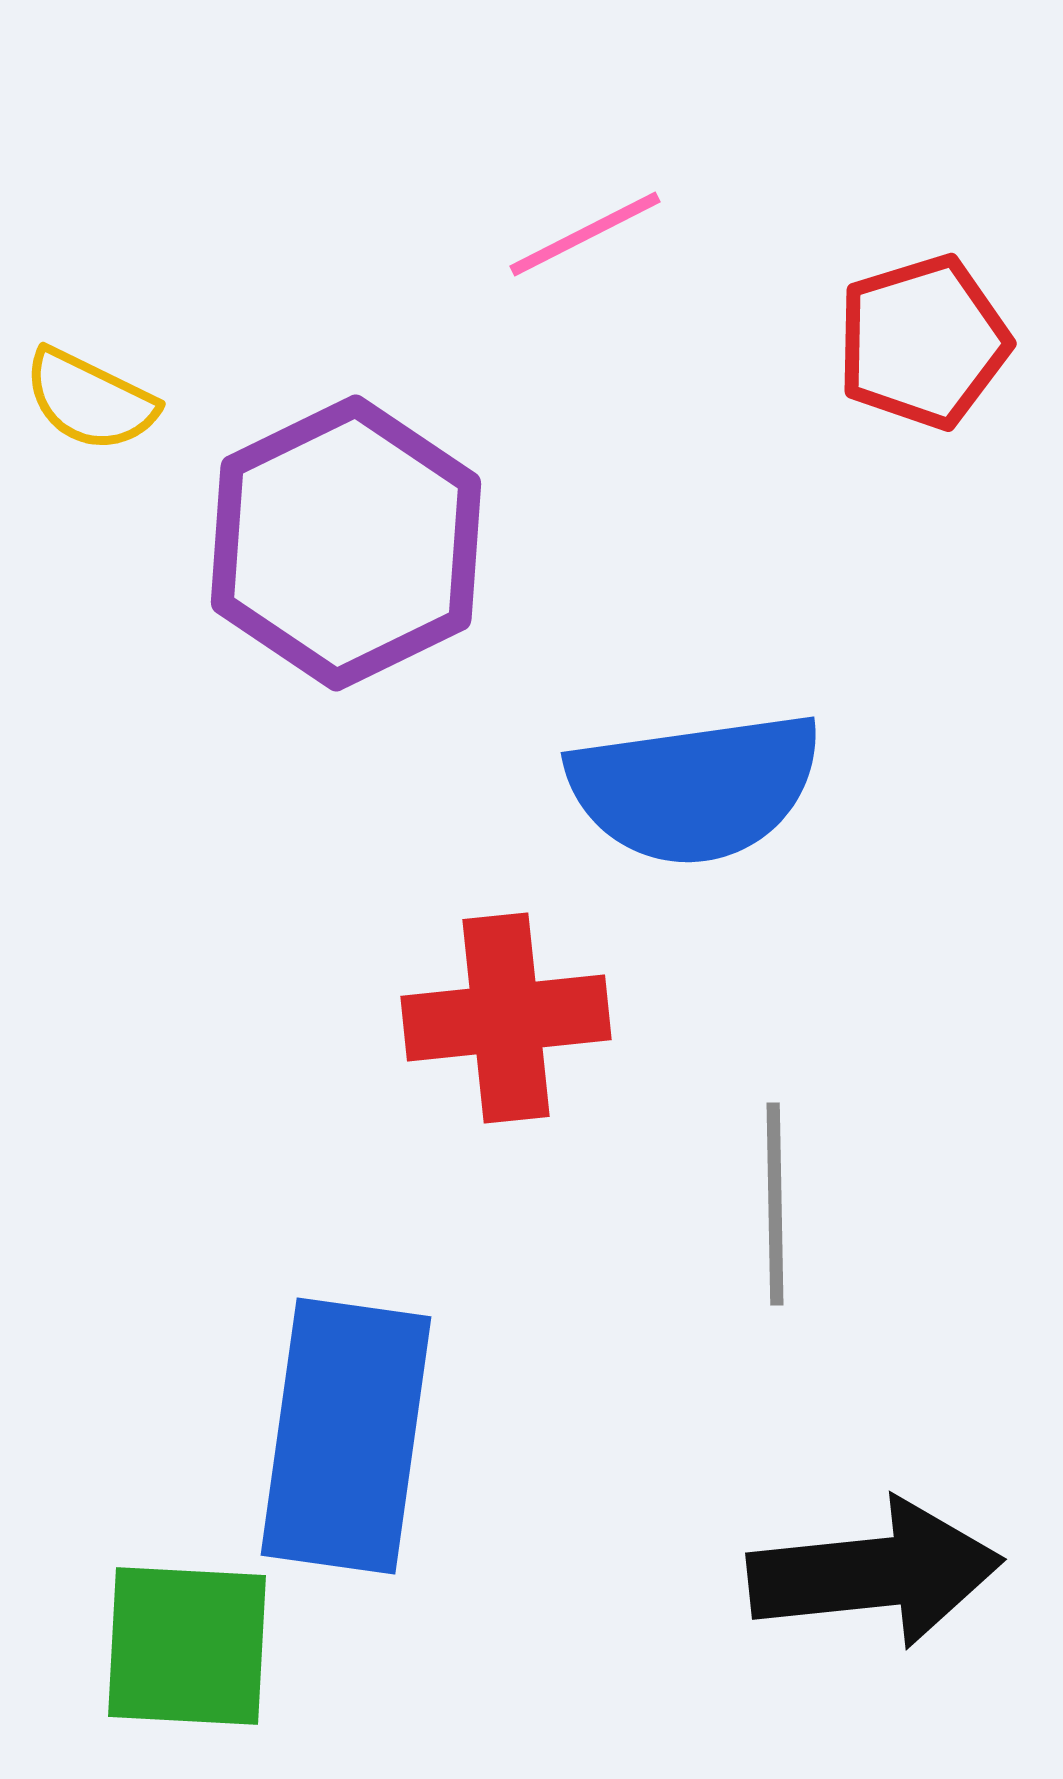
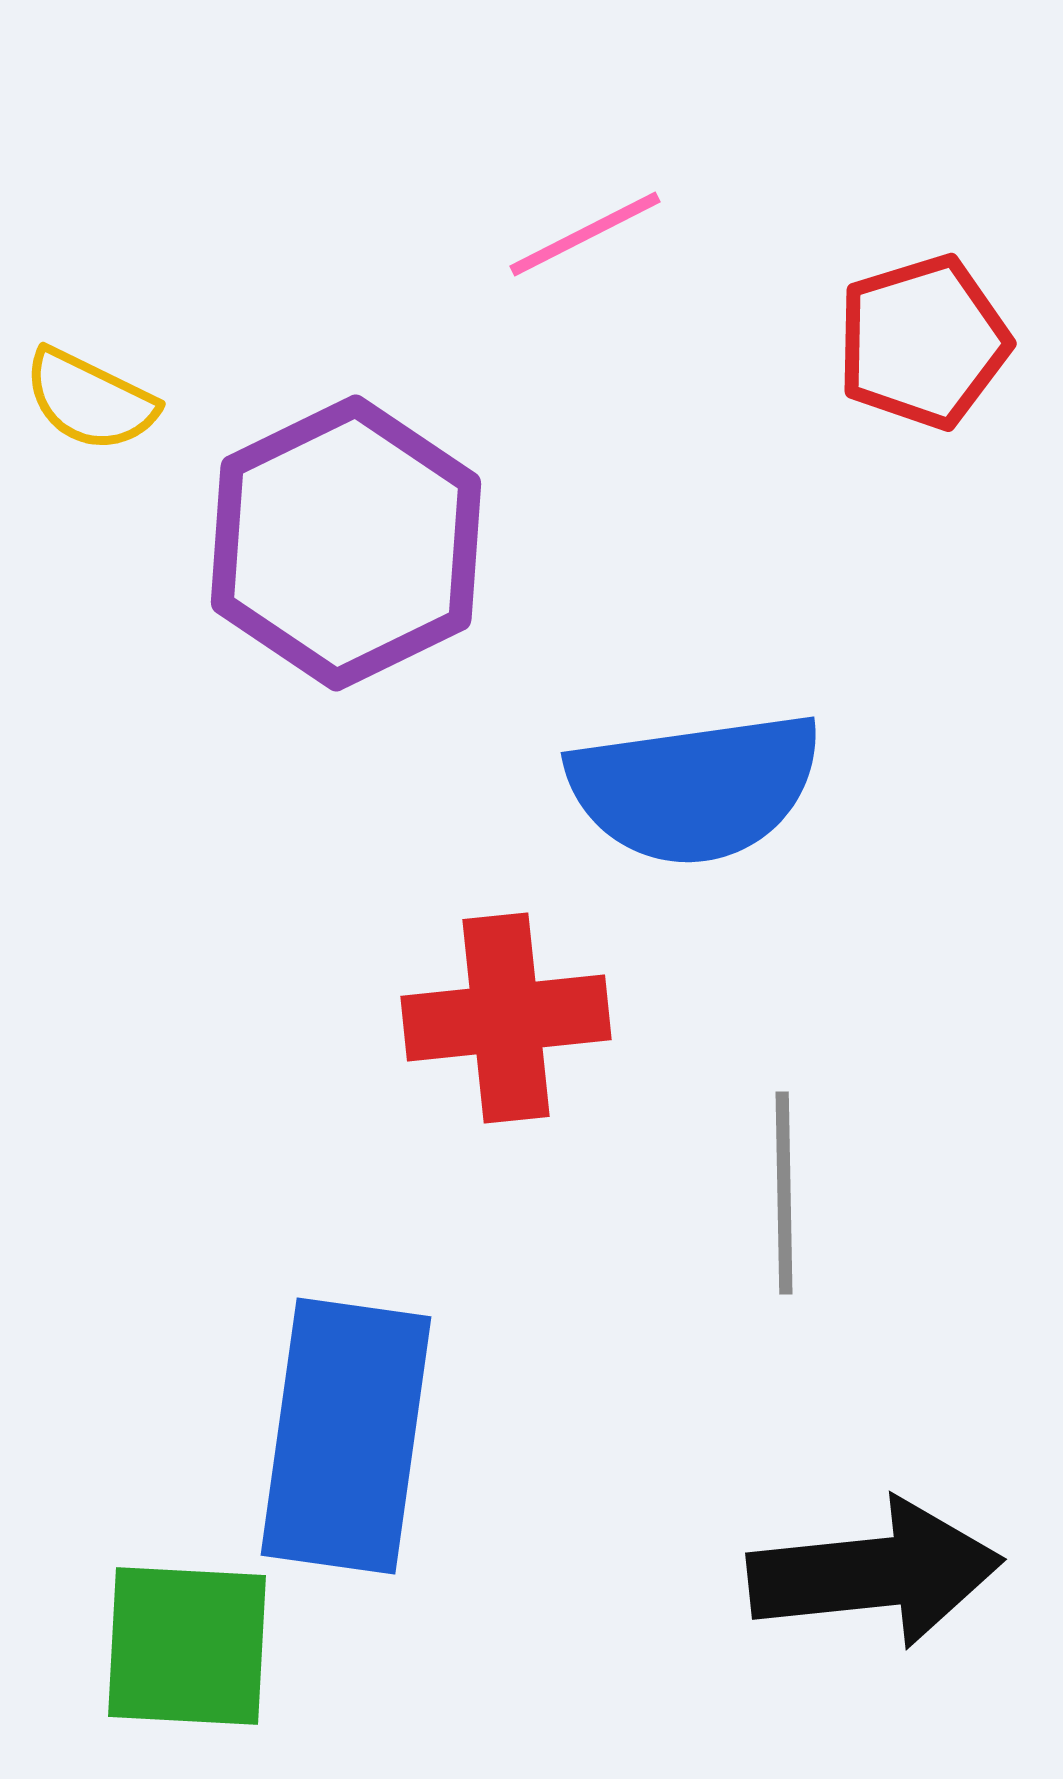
gray line: moved 9 px right, 11 px up
